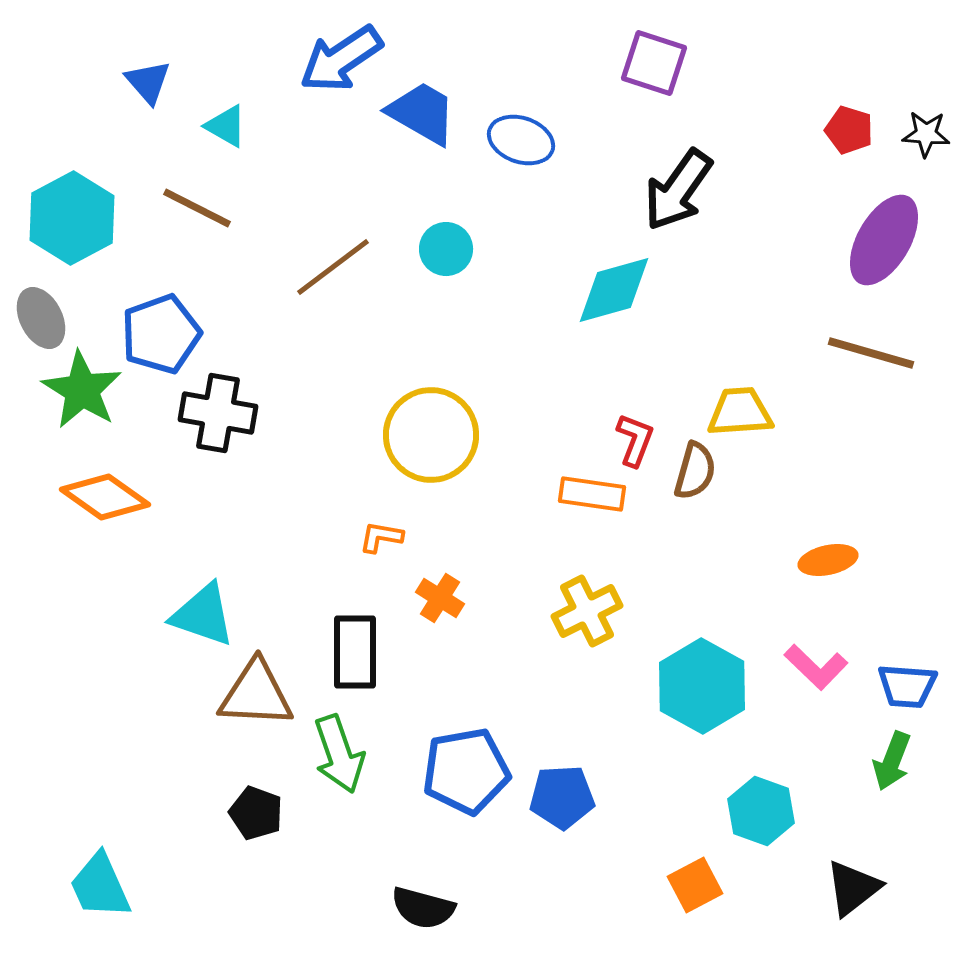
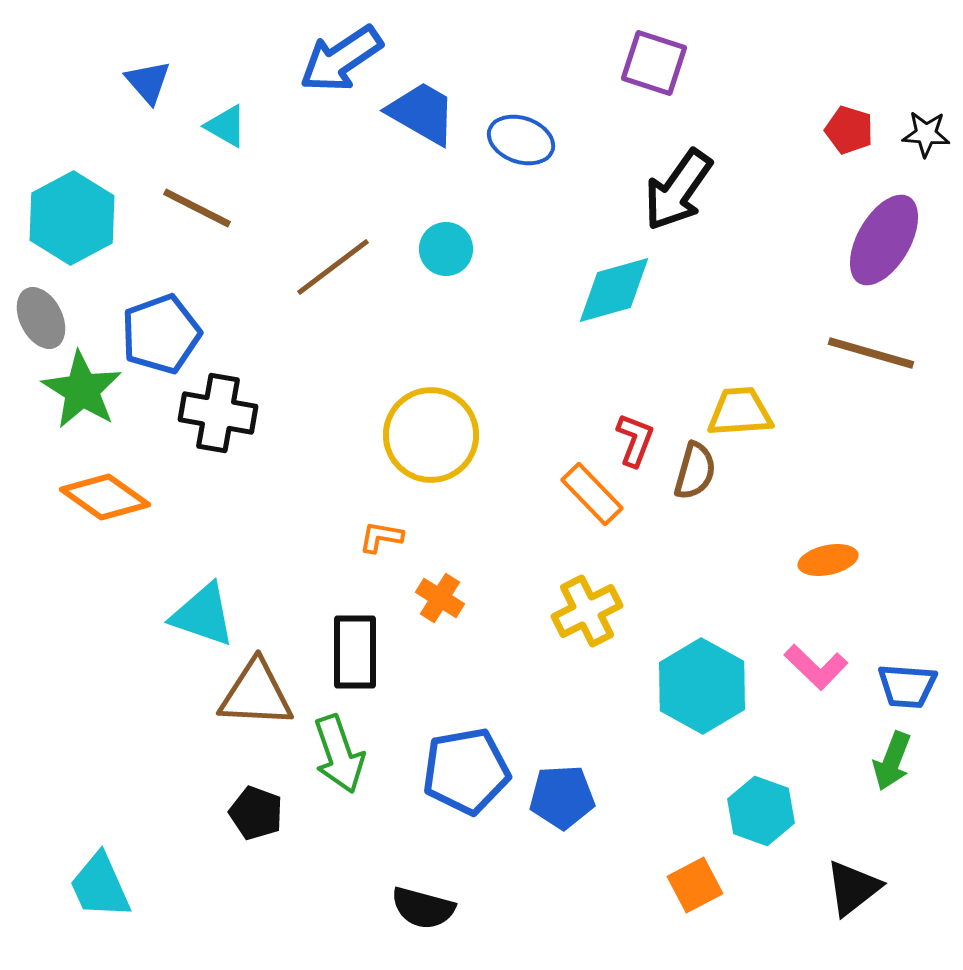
orange rectangle at (592, 494): rotated 38 degrees clockwise
